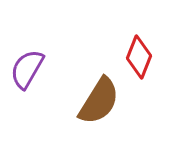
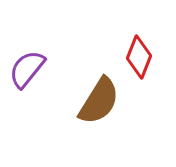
purple semicircle: rotated 9 degrees clockwise
